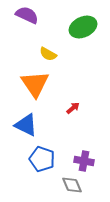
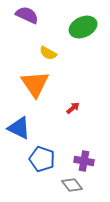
yellow semicircle: moved 1 px up
blue triangle: moved 7 px left, 3 px down
gray diamond: rotated 15 degrees counterclockwise
